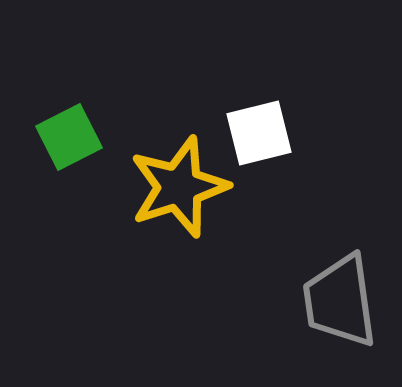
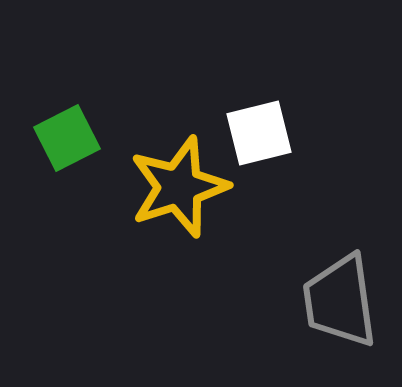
green square: moved 2 px left, 1 px down
